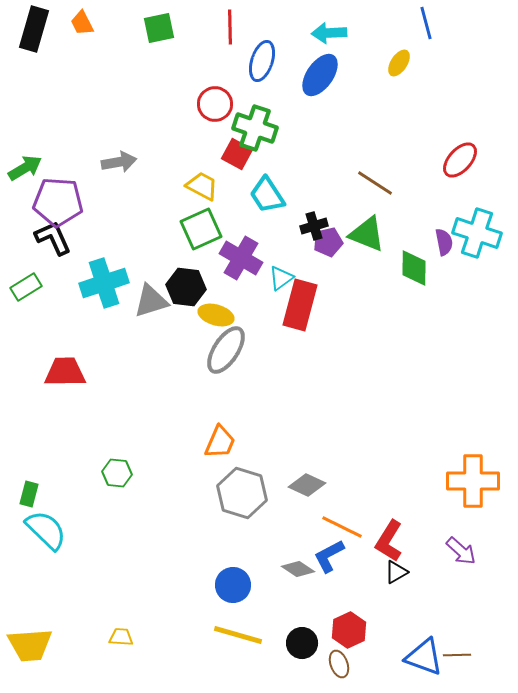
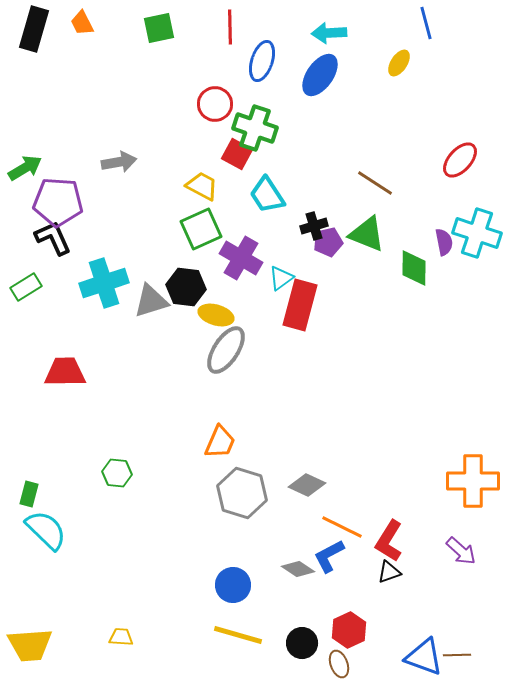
black triangle at (396, 572): moved 7 px left; rotated 10 degrees clockwise
